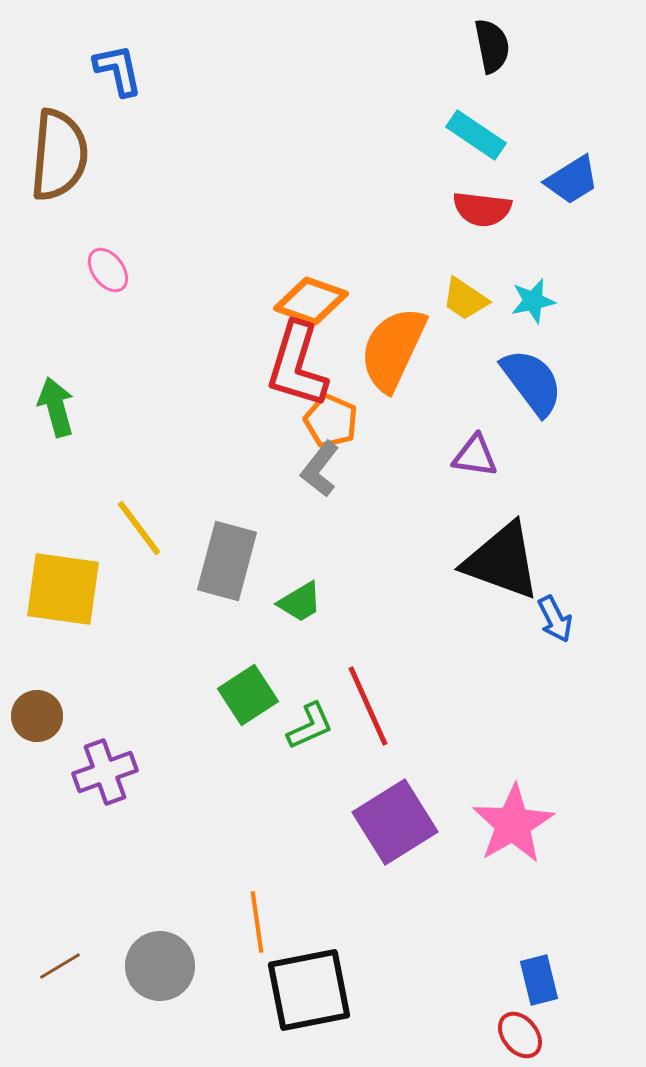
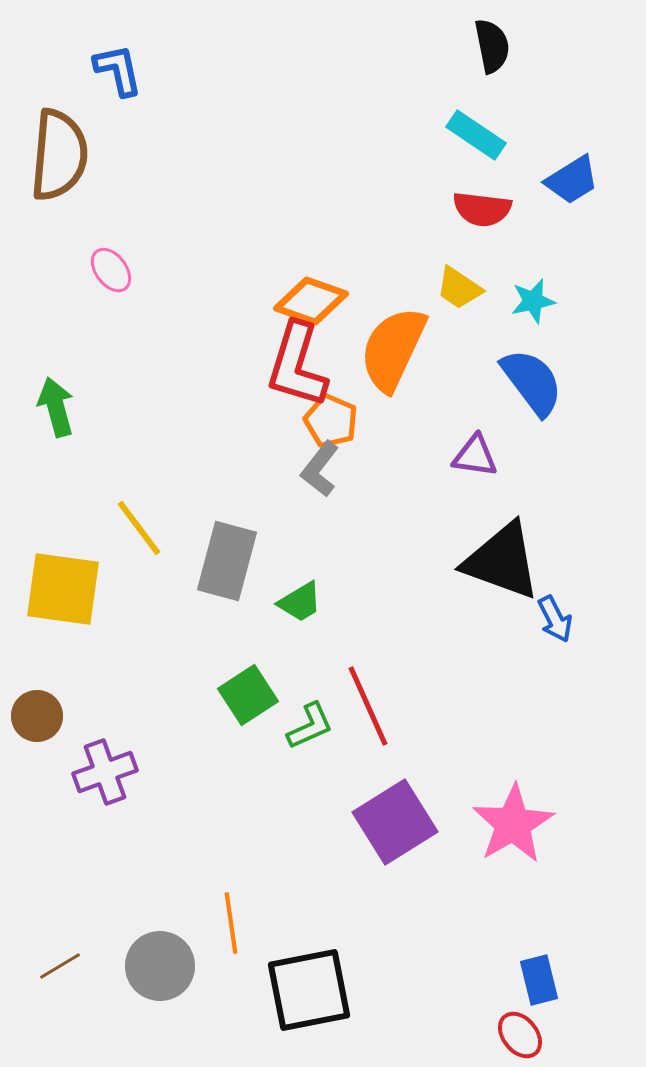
pink ellipse: moved 3 px right
yellow trapezoid: moved 6 px left, 11 px up
orange line: moved 26 px left, 1 px down
